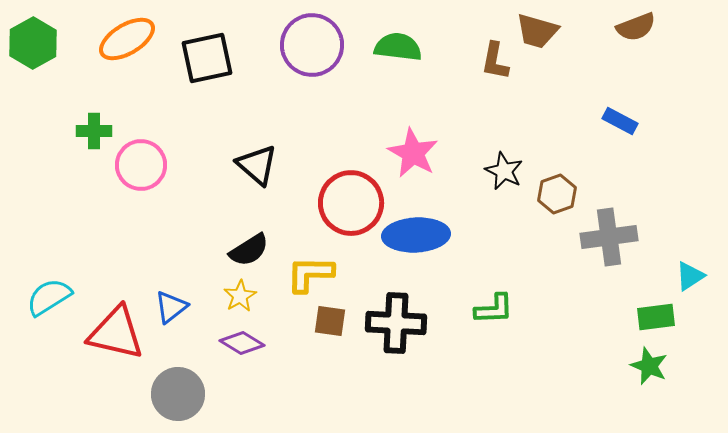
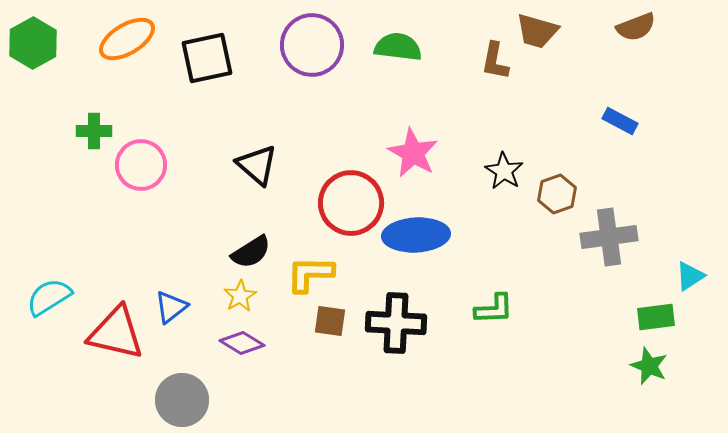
black star: rotated 6 degrees clockwise
black semicircle: moved 2 px right, 2 px down
gray circle: moved 4 px right, 6 px down
